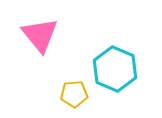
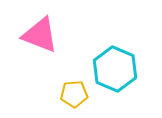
pink triangle: rotated 30 degrees counterclockwise
